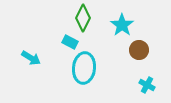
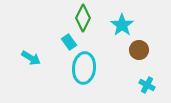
cyan rectangle: moved 1 px left; rotated 28 degrees clockwise
